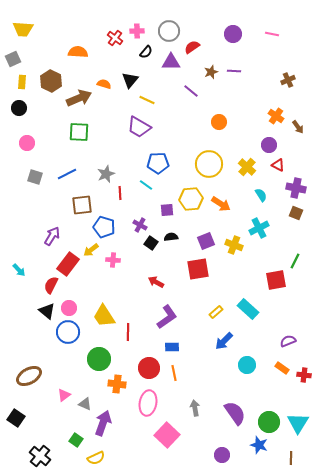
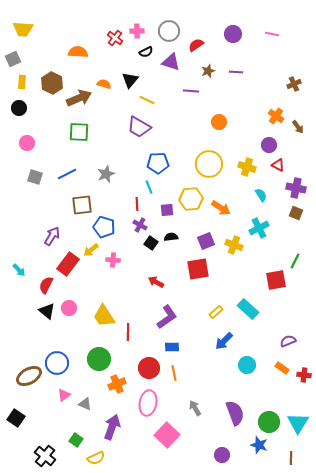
red semicircle at (192, 47): moved 4 px right, 2 px up
black semicircle at (146, 52): rotated 24 degrees clockwise
purple triangle at (171, 62): rotated 18 degrees clockwise
purple line at (234, 71): moved 2 px right, 1 px down
brown star at (211, 72): moved 3 px left, 1 px up
brown cross at (288, 80): moved 6 px right, 4 px down
brown hexagon at (51, 81): moved 1 px right, 2 px down
purple line at (191, 91): rotated 35 degrees counterclockwise
yellow cross at (247, 167): rotated 24 degrees counterclockwise
cyan line at (146, 185): moved 3 px right, 2 px down; rotated 32 degrees clockwise
red line at (120, 193): moved 17 px right, 11 px down
orange arrow at (221, 204): moved 4 px down
red semicircle at (51, 285): moved 5 px left
blue circle at (68, 332): moved 11 px left, 31 px down
orange cross at (117, 384): rotated 30 degrees counterclockwise
gray arrow at (195, 408): rotated 21 degrees counterclockwise
purple semicircle at (235, 413): rotated 15 degrees clockwise
purple arrow at (103, 423): moved 9 px right, 4 px down
black cross at (40, 456): moved 5 px right
